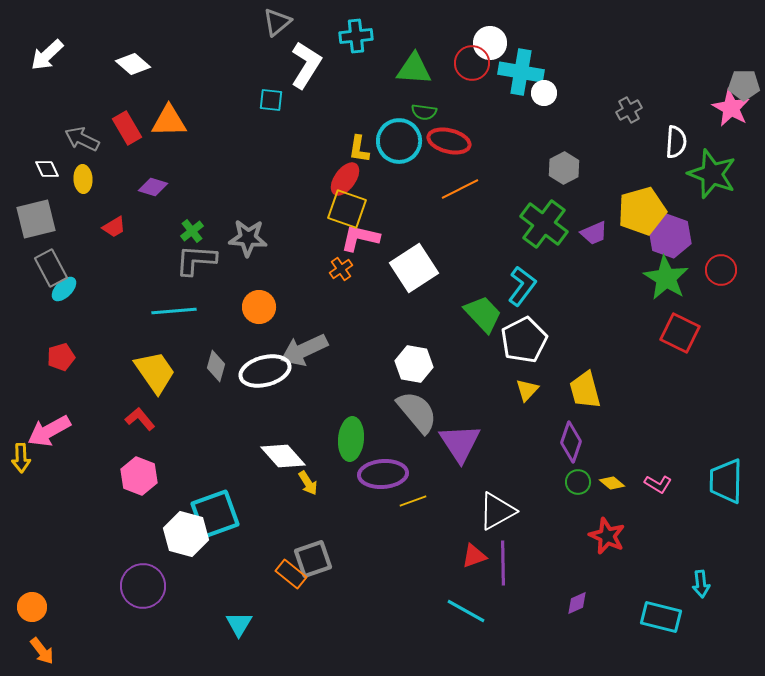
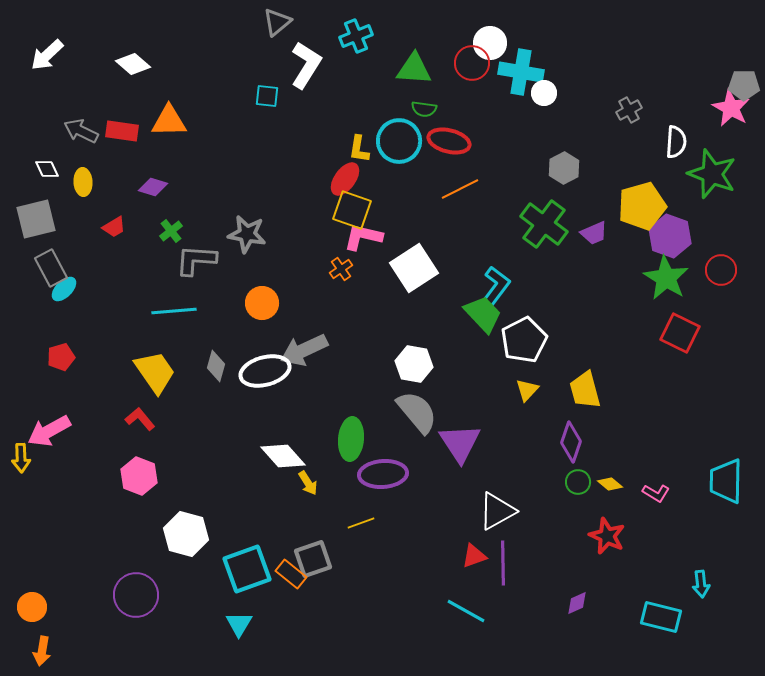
cyan cross at (356, 36): rotated 16 degrees counterclockwise
cyan square at (271, 100): moved 4 px left, 4 px up
green semicircle at (424, 112): moved 3 px up
red rectangle at (127, 128): moved 5 px left, 3 px down; rotated 52 degrees counterclockwise
gray arrow at (82, 139): moved 1 px left, 8 px up
yellow ellipse at (83, 179): moved 3 px down
yellow square at (347, 209): moved 5 px right, 1 px down
yellow pentagon at (642, 211): moved 5 px up
green cross at (192, 231): moved 21 px left
gray star at (248, 238): moved 1 px left, 4 px up; rotated 6 degrees clockwise
pink L-shape at (360, 238): moved 3 px right, 1 px up
cyan L-shape at (522, 286): moved 26 px left
orange circle at (259, 307): moved 3 px right, 4 px up
yellow diamond at (612, 483): moved 2 px left, 1 px down
pink L-shape at (658, 484): moved 2 px left, 9 px down
yellow line at (413, 501): moved 52 px left, 22 px down
cyan square at (215, 514): moved 32 px right, 55 px down
purple circle at (143, 586): moved 7 px left, 9 px down
orange arrow at (42, 651): rotated 48 degrees clockwise
